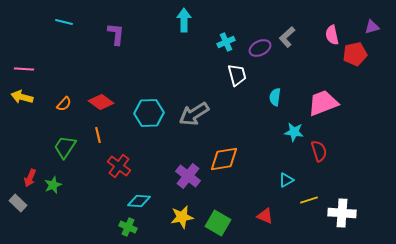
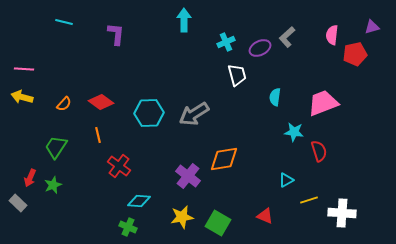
pink semicircle: rotated 18 degrees clockwise
green trapezoid: moved 9 px left
